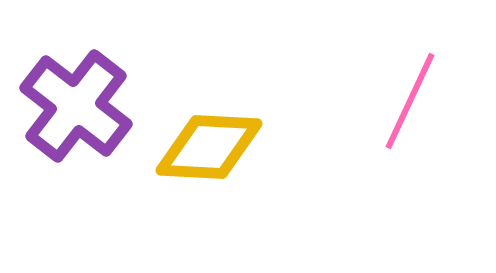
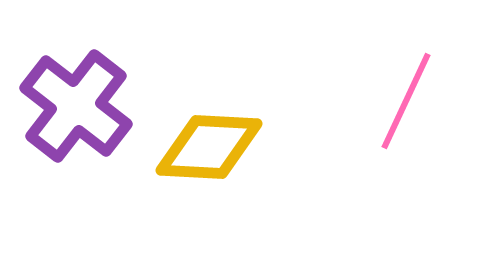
pink line: moved 4 px left
